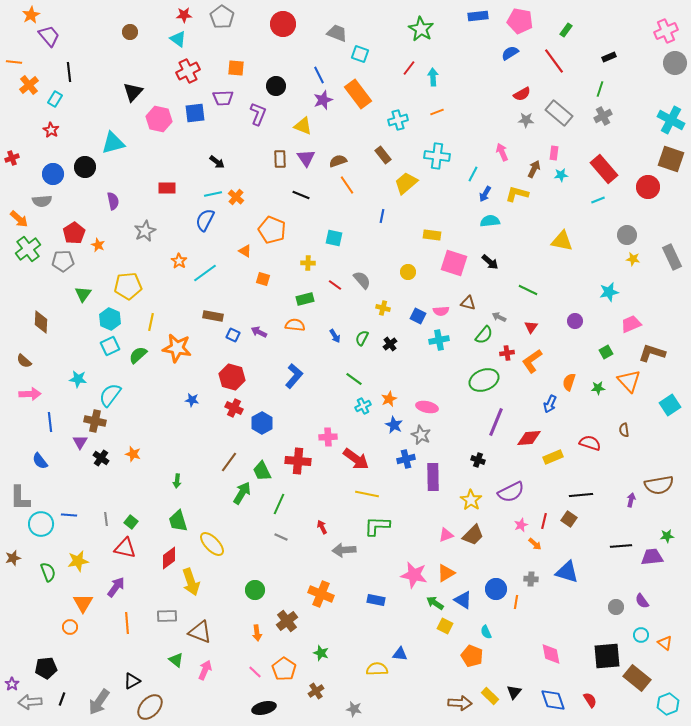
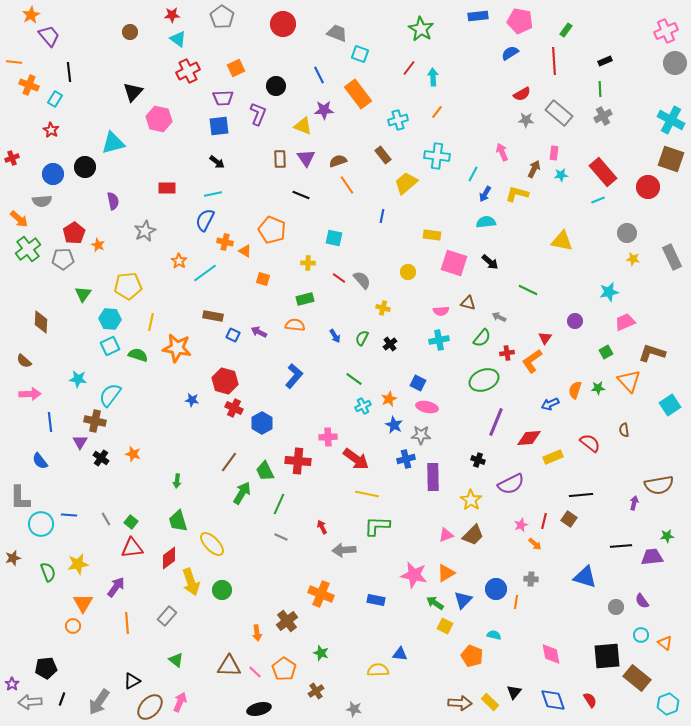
red star at (184, 15): moved 12 px left
black rectangle at (609, 57): moved 4 px left, 4 px down
red line at (554, 61): rotated 32 degrees clockwise
orange square at (236, 68): rotated 30 degrees counterclockwise
orange cross at (29, 85): rotated 30 degrees counterclockwise
green line at (600, 89): rotated 21 degrees counterclockwise
purple star at (323, 100): moved 1 px right, 10 px down; rotated 18 degrees clockwise
orange line at (437, 112): rotated 32 degrees counterclockwise
blue square at (195, 113): moved 24 px right, 13 px down
red rectangle at (604, 169): moved 1 px left, 3 px down
orange cross at (236, 197): moved 11 px left, 45 px down; rotated 28 degrees counterclockwise
cyan semicircle at (490, 221): moved 4 px left, 1 px down
gray circle at (627, 235): moved 2 px up
gray pentagon at (63, 261): moved 2 px up
red line at (335, 285): moved 4 px right, 7 px up
blue square at (418, 316): moved 67 px down
cyan hexagon at (110, 319): rotated 20 degrees counterclockwise
pink trapezoid at (631, 324): moved 6 px left, 2 px up
red triangle at (531, 327): moved 14 px right, 11 px down
green semicircle at (484, 335): moved 2 px left, 3 px down
green semicircle at (138, 355): rotated 60 degrees clockwise
red hexagon at (232, 377): moved 7 px left, 4 px down
orange semicircle at (569, 382): moved 6 px right, 8 px down
blue arrow at (550, 404): rotated 42 degrees clockwise
gray star at (421, 435): rotated 24 degrees counterclockwise
red semicircle at (590, 443): rotated 20 degrees clockwise
green trapezoid at (262, 471): moved 3 px right
purple semicircle at (511, 492): moved 8 px up
purple arrow at (631, 500): moved 3 px right, 3 px down
gray line at (106, 519): rotated 24 degrees counterclockwise
red triangle at (125, 548): moved 7 px right; rotated 20 degrees counterclockwise
yellow star at (78, 561): moved 3 px down
blue triangle at (567, 572): moved 18 px right, 5 px down
green circle at (255, 590): moved 33 px left
blue triangle at (463, 600): rotated 42 degrees clockwise
gray rectangle at (167, 616): rotated 48 degrees counterclockwise
orange circle at (70, 627): moved 3 px right, 1 px up
brown triangle at (200, 632): moved 29 px right, 34 px down; rotated 20 degrees counterclockwise
cyan semicircle at (486, 632): moved 8 px right, 3 px down; rotated 128 degrees clockwise
yellow semicircle at (377, 669): moved 1 px right, 1 px down
pink arrow at (205, 670): moved 25 px left, 32 px down
yellow rectangle at (490, 696): moved 6 px down
black ellipse at (264, 708): moved 5 px left, 1 px down
